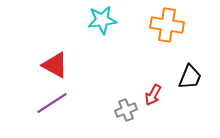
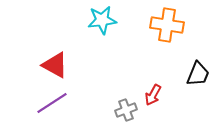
black trapezoid: moved 8 px right, 3 px up
